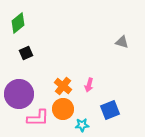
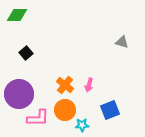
green diamond: moved 1 px left, 8 px up; rotated 40 degrees clockwise
black square: rotated 16 degrees counterclockwise
orange cross: moved 2 px right, 1 px up
orange circle: moved 2 px right, 1 px down
